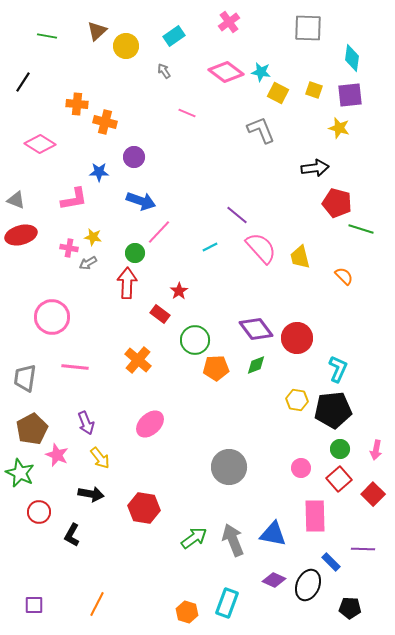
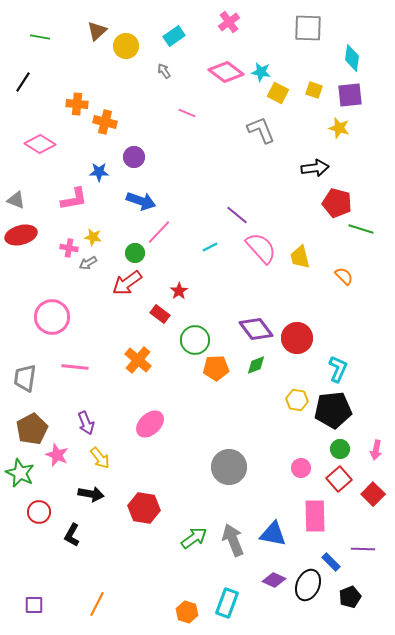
green line at (47, 36): moved 7 px left, 1 px down
red arrow at (127, 283): rotated 128 degrees counterclockwise
black pentagon at (350, 608): moved 11 px up; rotated 25 degrees counterclockwise
